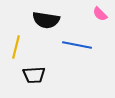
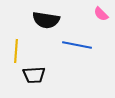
pink semicircle: moved 1 px right
yellow line: moved 4 px down; rotated 10 degrees counterclockwise
